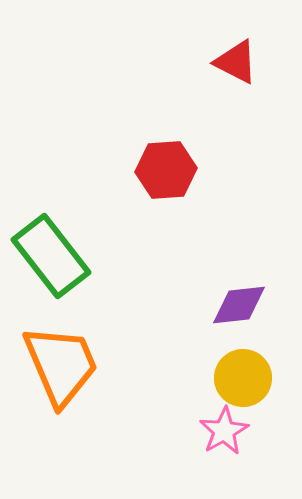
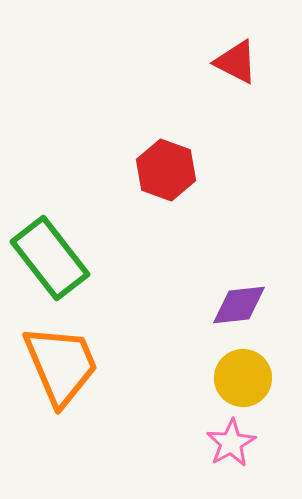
red hexagon: rotated 24 degrees clockwise
green rectangle: moved 1 px left, 2 px down
pink star: moved 7 px right, 12 px down
